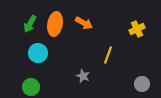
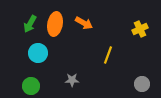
yellow cross: moved 3 px right
gray star: moved 11 px left, 4 px down; rotated 24 degrees counterclockwise
green circle: moved 1 px up
